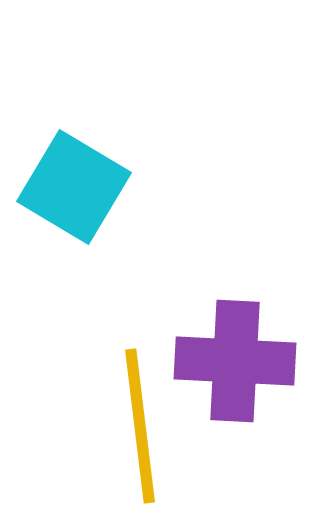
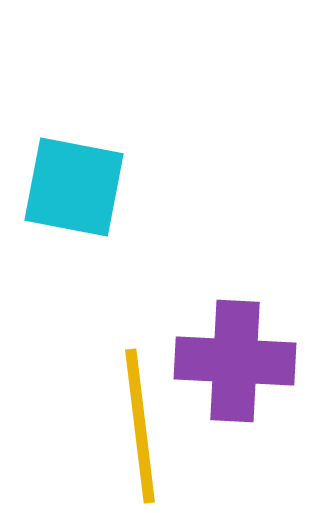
cyan square: rotated 20 degrees counterclockwise
